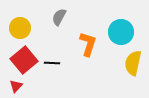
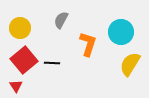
gray semicircle: moved 2 px right, 3 px down
yellow semicircle: moved 3 px left, 1 px down; rotated 20 degrees clockwise
red triangle: rotated 16 degrees counterclockwise
